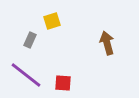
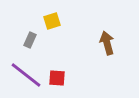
red square: moved 6 px left, 5 px up
